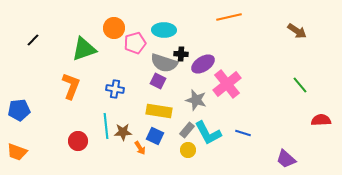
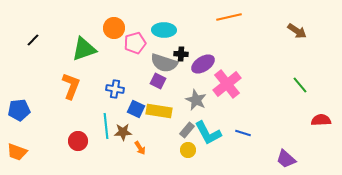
gray star: rotated 10 degrees clockwise
blue square: moved 19 px left, 27 px up
